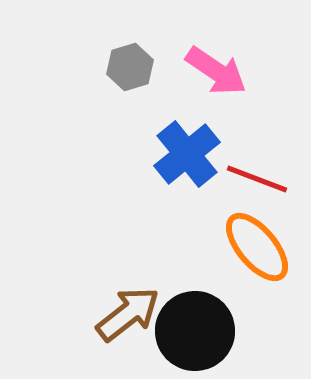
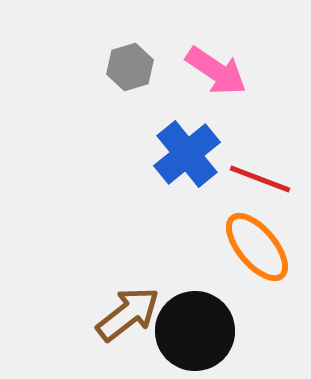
red line: moved 3 px right
